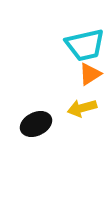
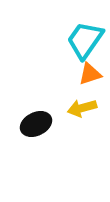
cyan trapezoid: moved 5 px up; rotated 138 degrees clockwise
orange triangle: rotated 15 degrees clockwise
